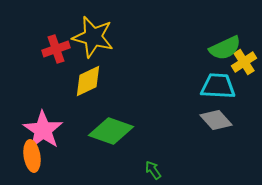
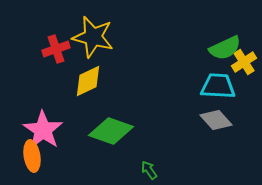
green arrow: moved 4 px left
